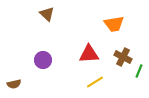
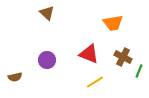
brown triangle: moved 1 px up
orange trapezoid: moved 1 px left, 1 px up
red triangle: rotated 25 degrees clockwise
purple circle: moved 4 px right
brown semicircle: moved 1 px right, 7 px up
